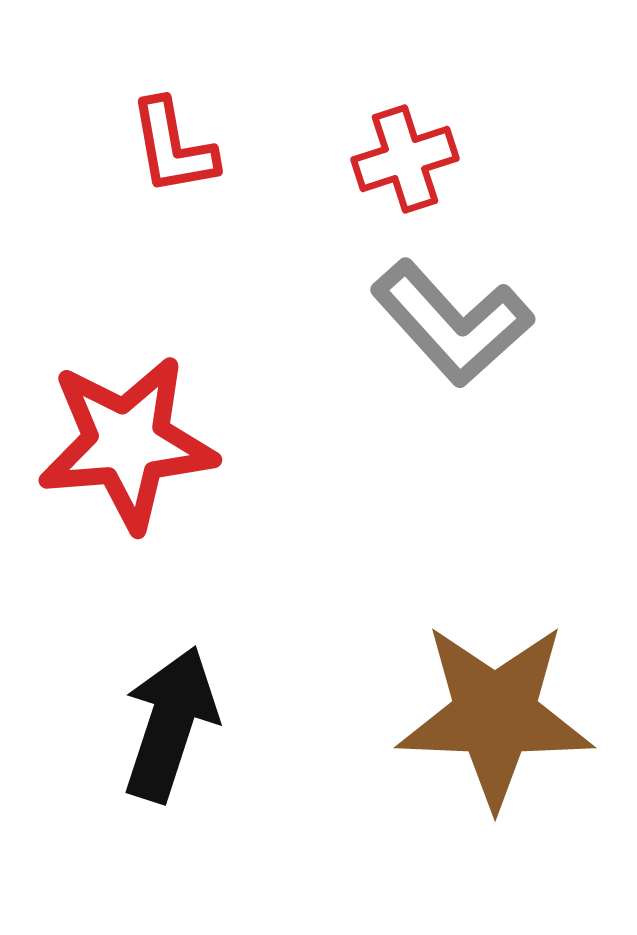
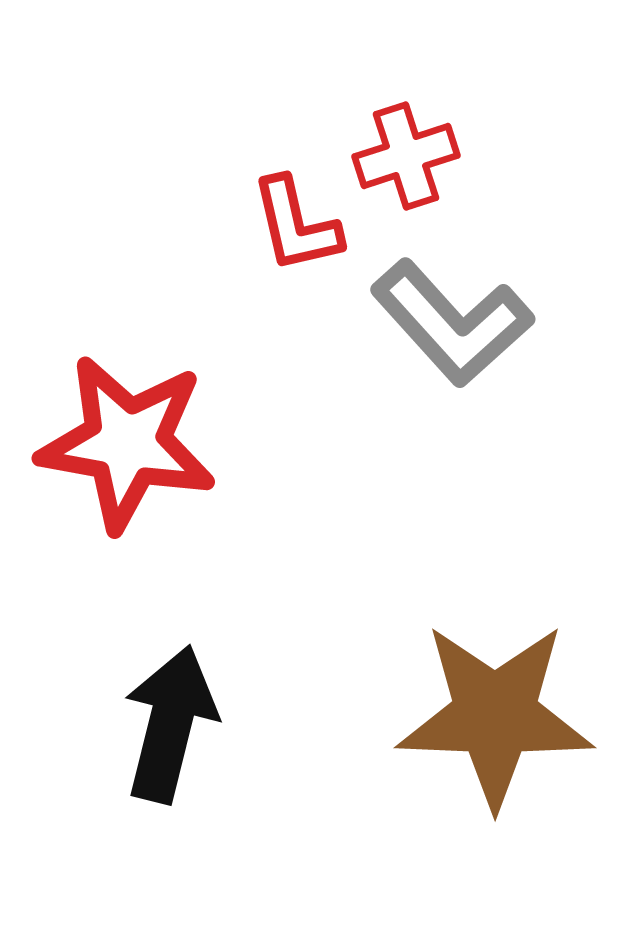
red L-shape: moved 123 px right, 78 px down; rotated 3 degrees counterclockwise
red cross: moved 1 px right, 3 px up
red star: rotated 15 degrees clockwise
black arrow: rotated 4 degrees counterclockwise
